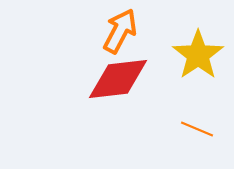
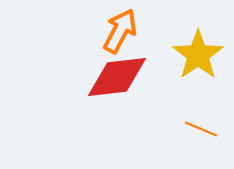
red diamond: moved 1 px left, 2 px up
orange line: moved 4 px right
